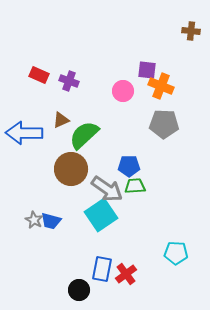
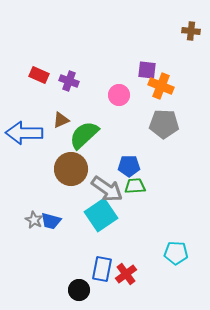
pink circle: moved 4 px left, 4 px down
